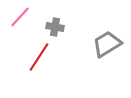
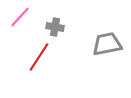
gray trapezoid: rotated 20 degrees clockwise
